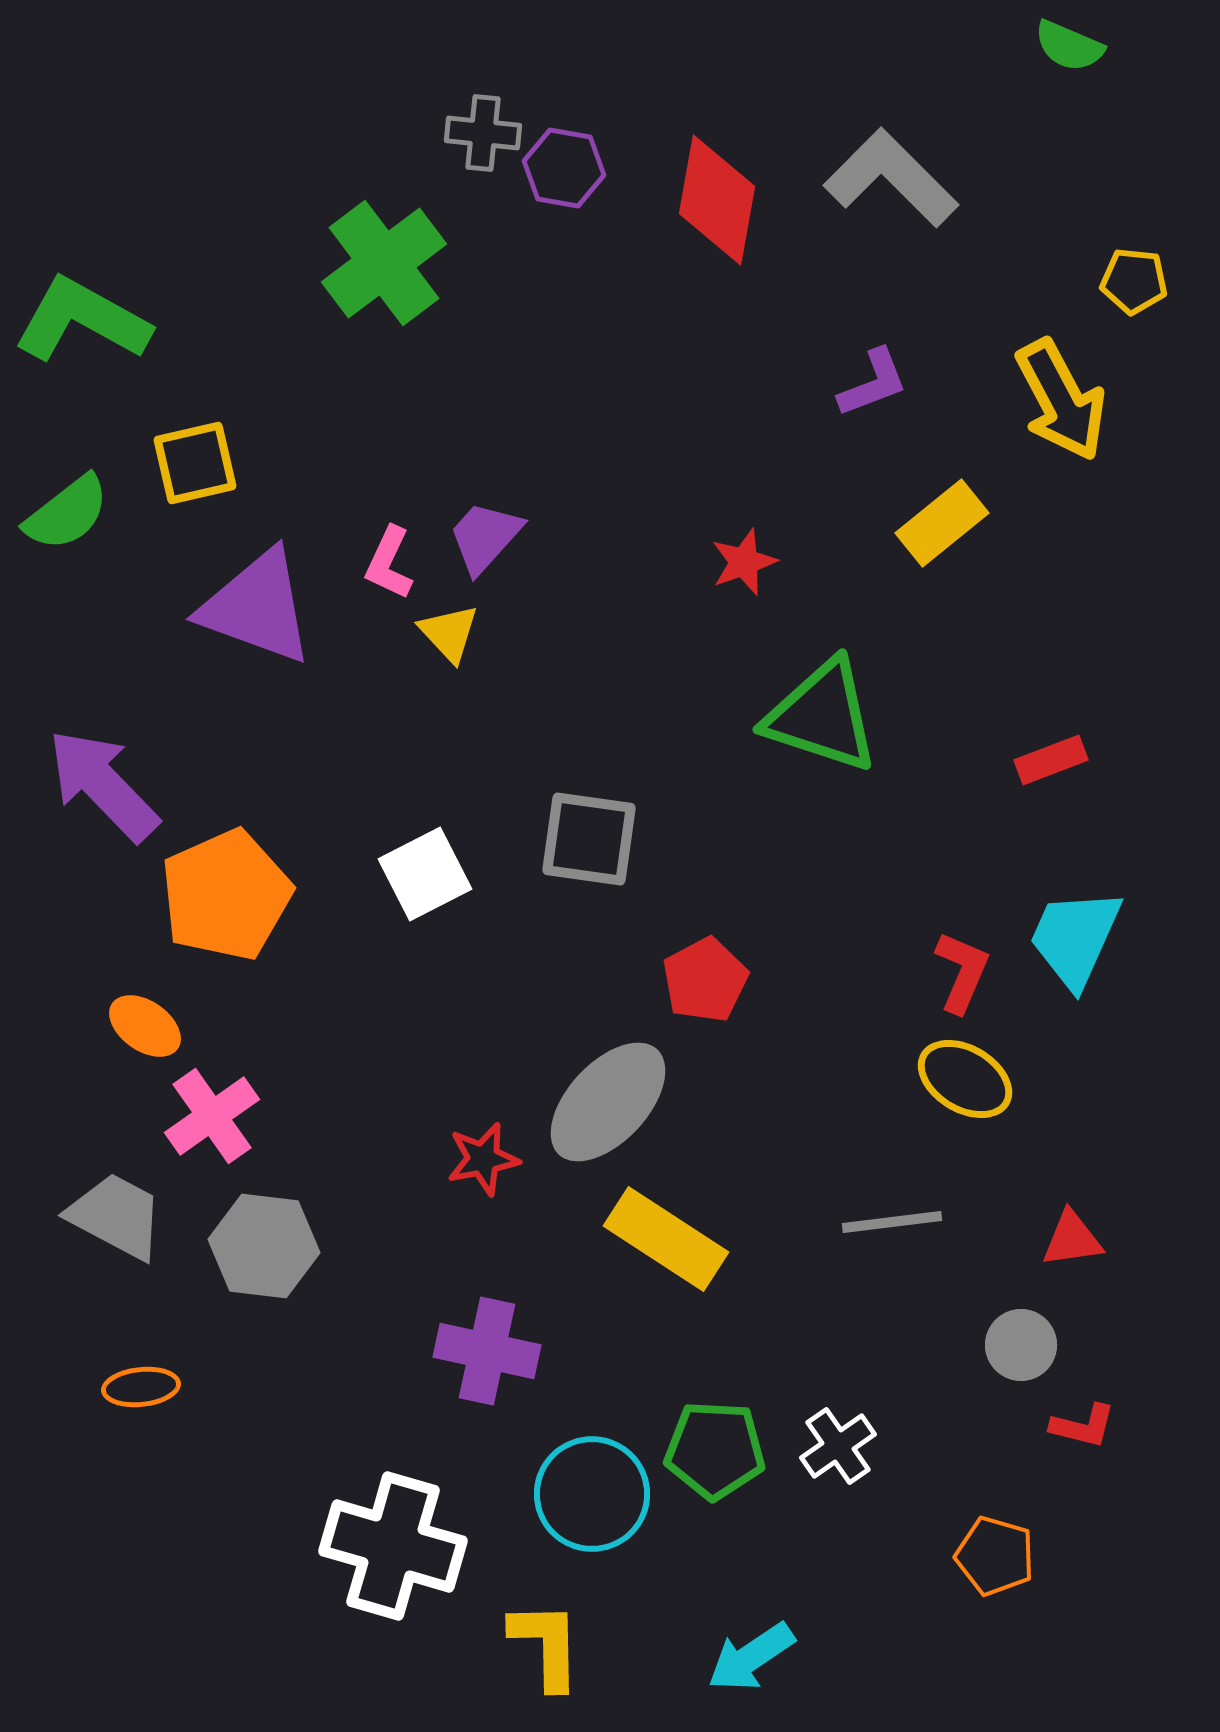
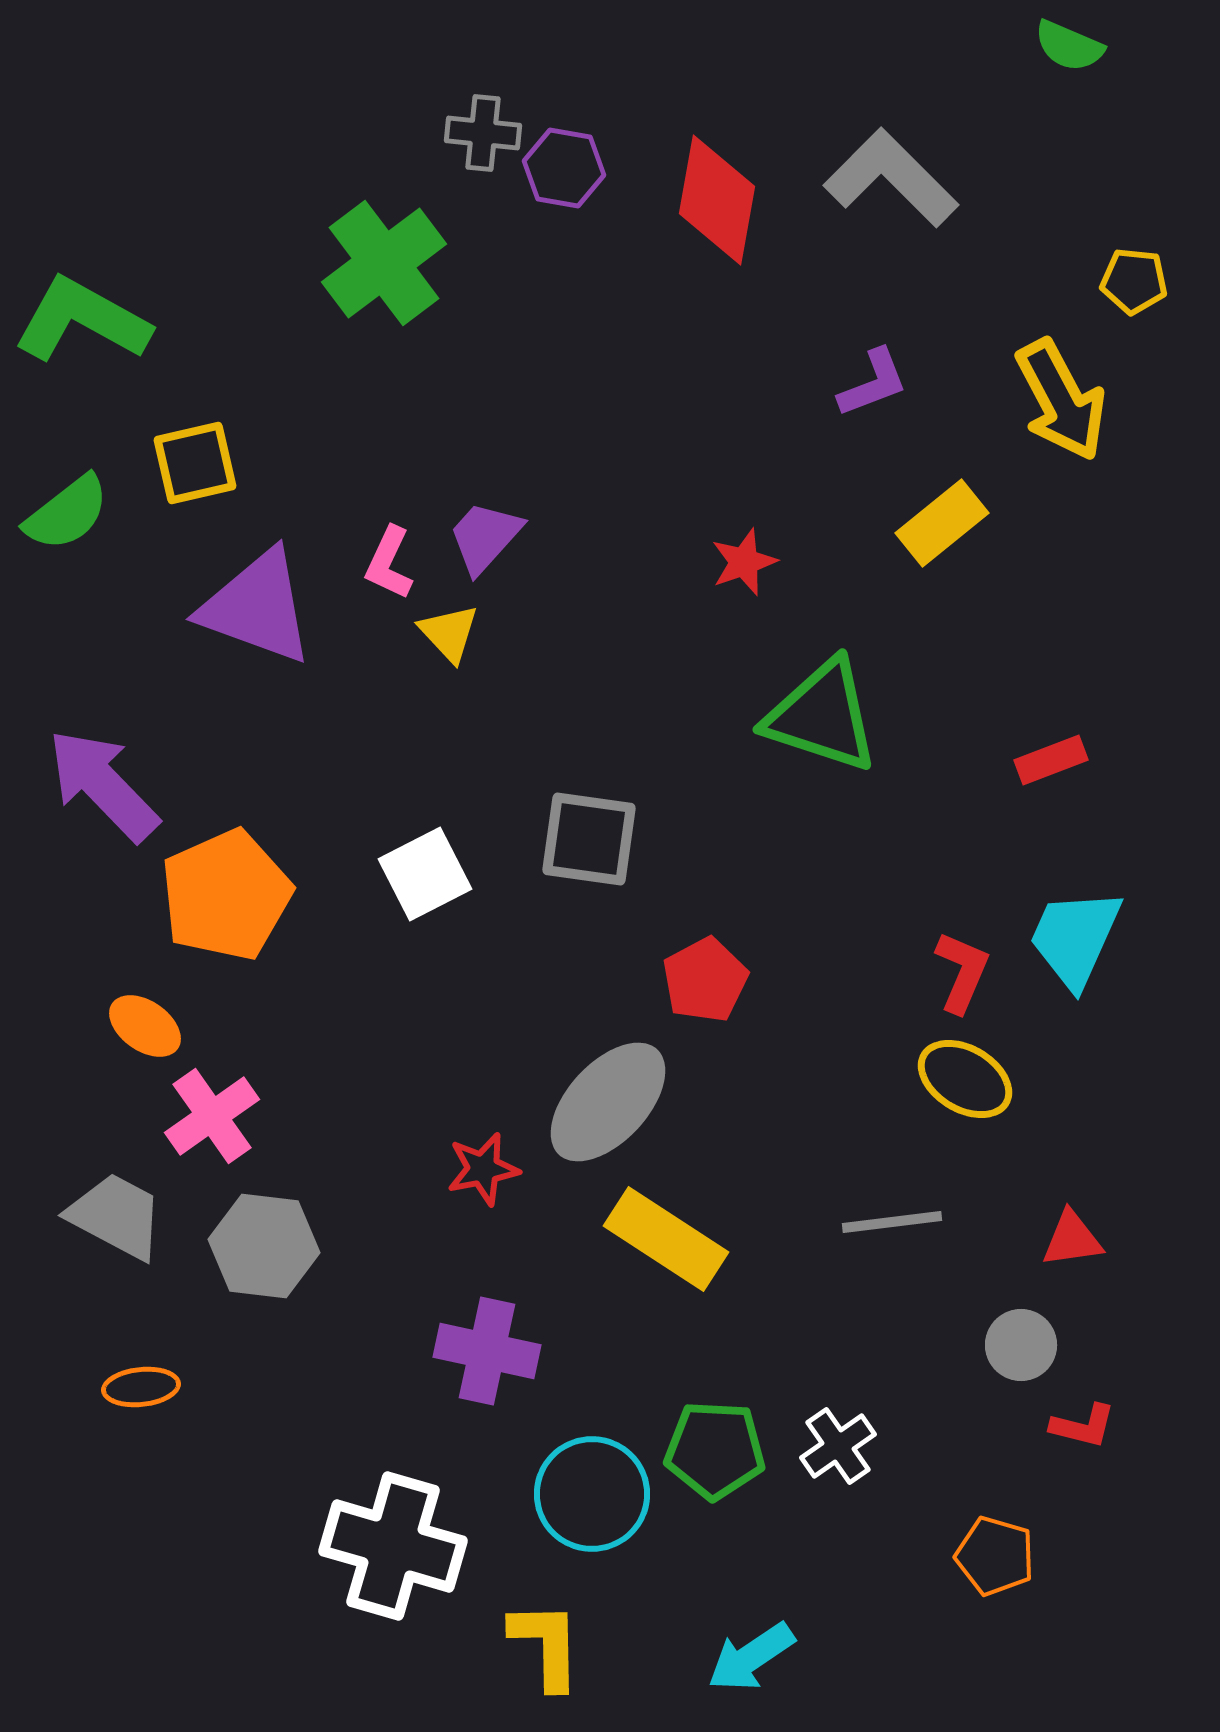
red star at (483, 1159): moved 10 px down
